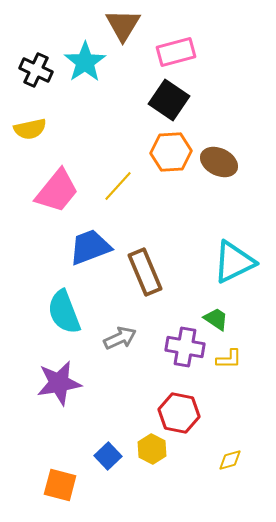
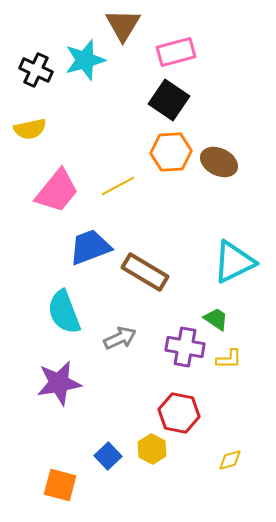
cyan star: moved 2 px up; rotated 18 degrees clockwise
yellow line: rotated 20 degrees clockwise
brown rectangle: rotated 36 degrees counterclockwise
